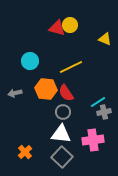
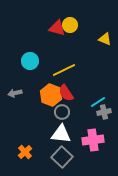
yellow line: moved 7 px left, 3 px down
orange hexagon: moved 5 px right, 6 px down; rotated 15 degrees clockwise
gray circle: moved 1 px left
